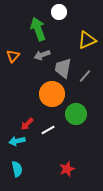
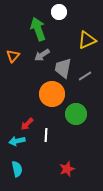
gray arrow: rotated 14 degrees counterclockwise
gray line: rotated 16 degrees clockwise
white line: moved 2 px left, 5 px down; rotated 56 degrees counterclockwise
